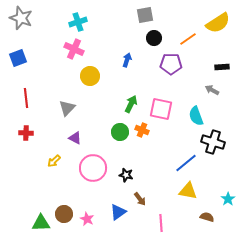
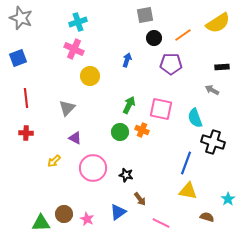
orange line: moved 5 px left, 4 px up
green arrow: moved 2 px left, 1 px down
cyan semicircle: moved 1 px left, 2 px down
blue line: rotated 30 degrees counterclockwise
pink line: rotated 60 degrees counterclockwise
